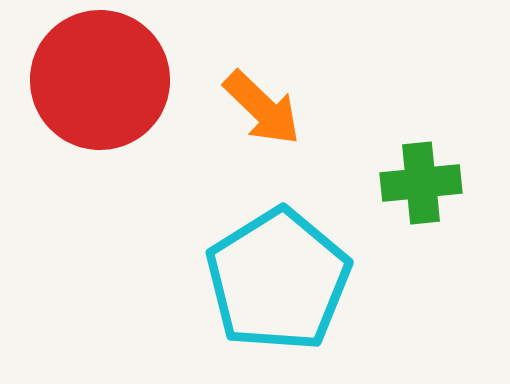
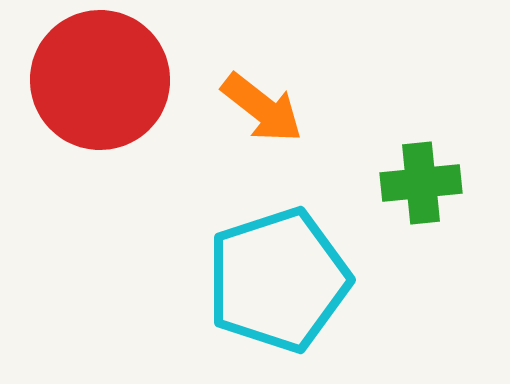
orange arrow: rotated 6 degrees counterclockwise
cyan pentagon: rotated 14 degrees clockwise
